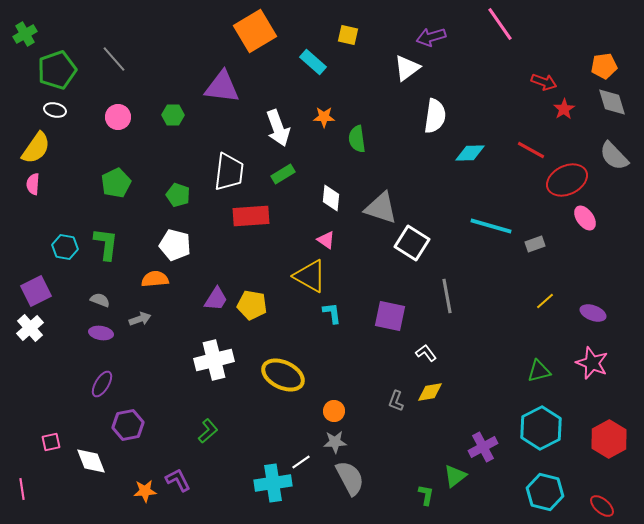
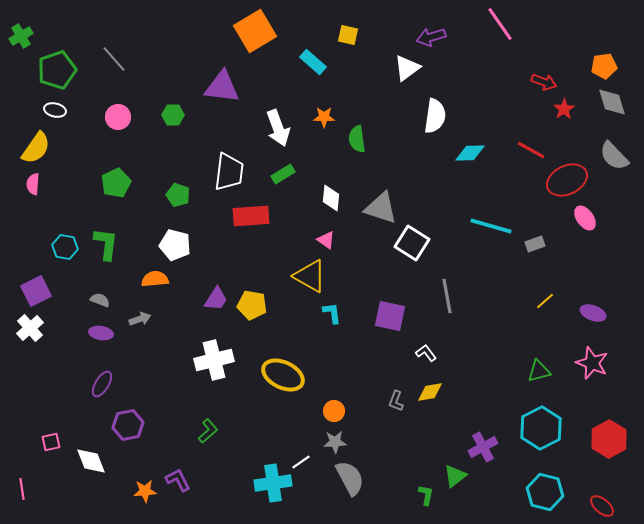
green cross at (25, 34): moved 4 px left, 2 px down
